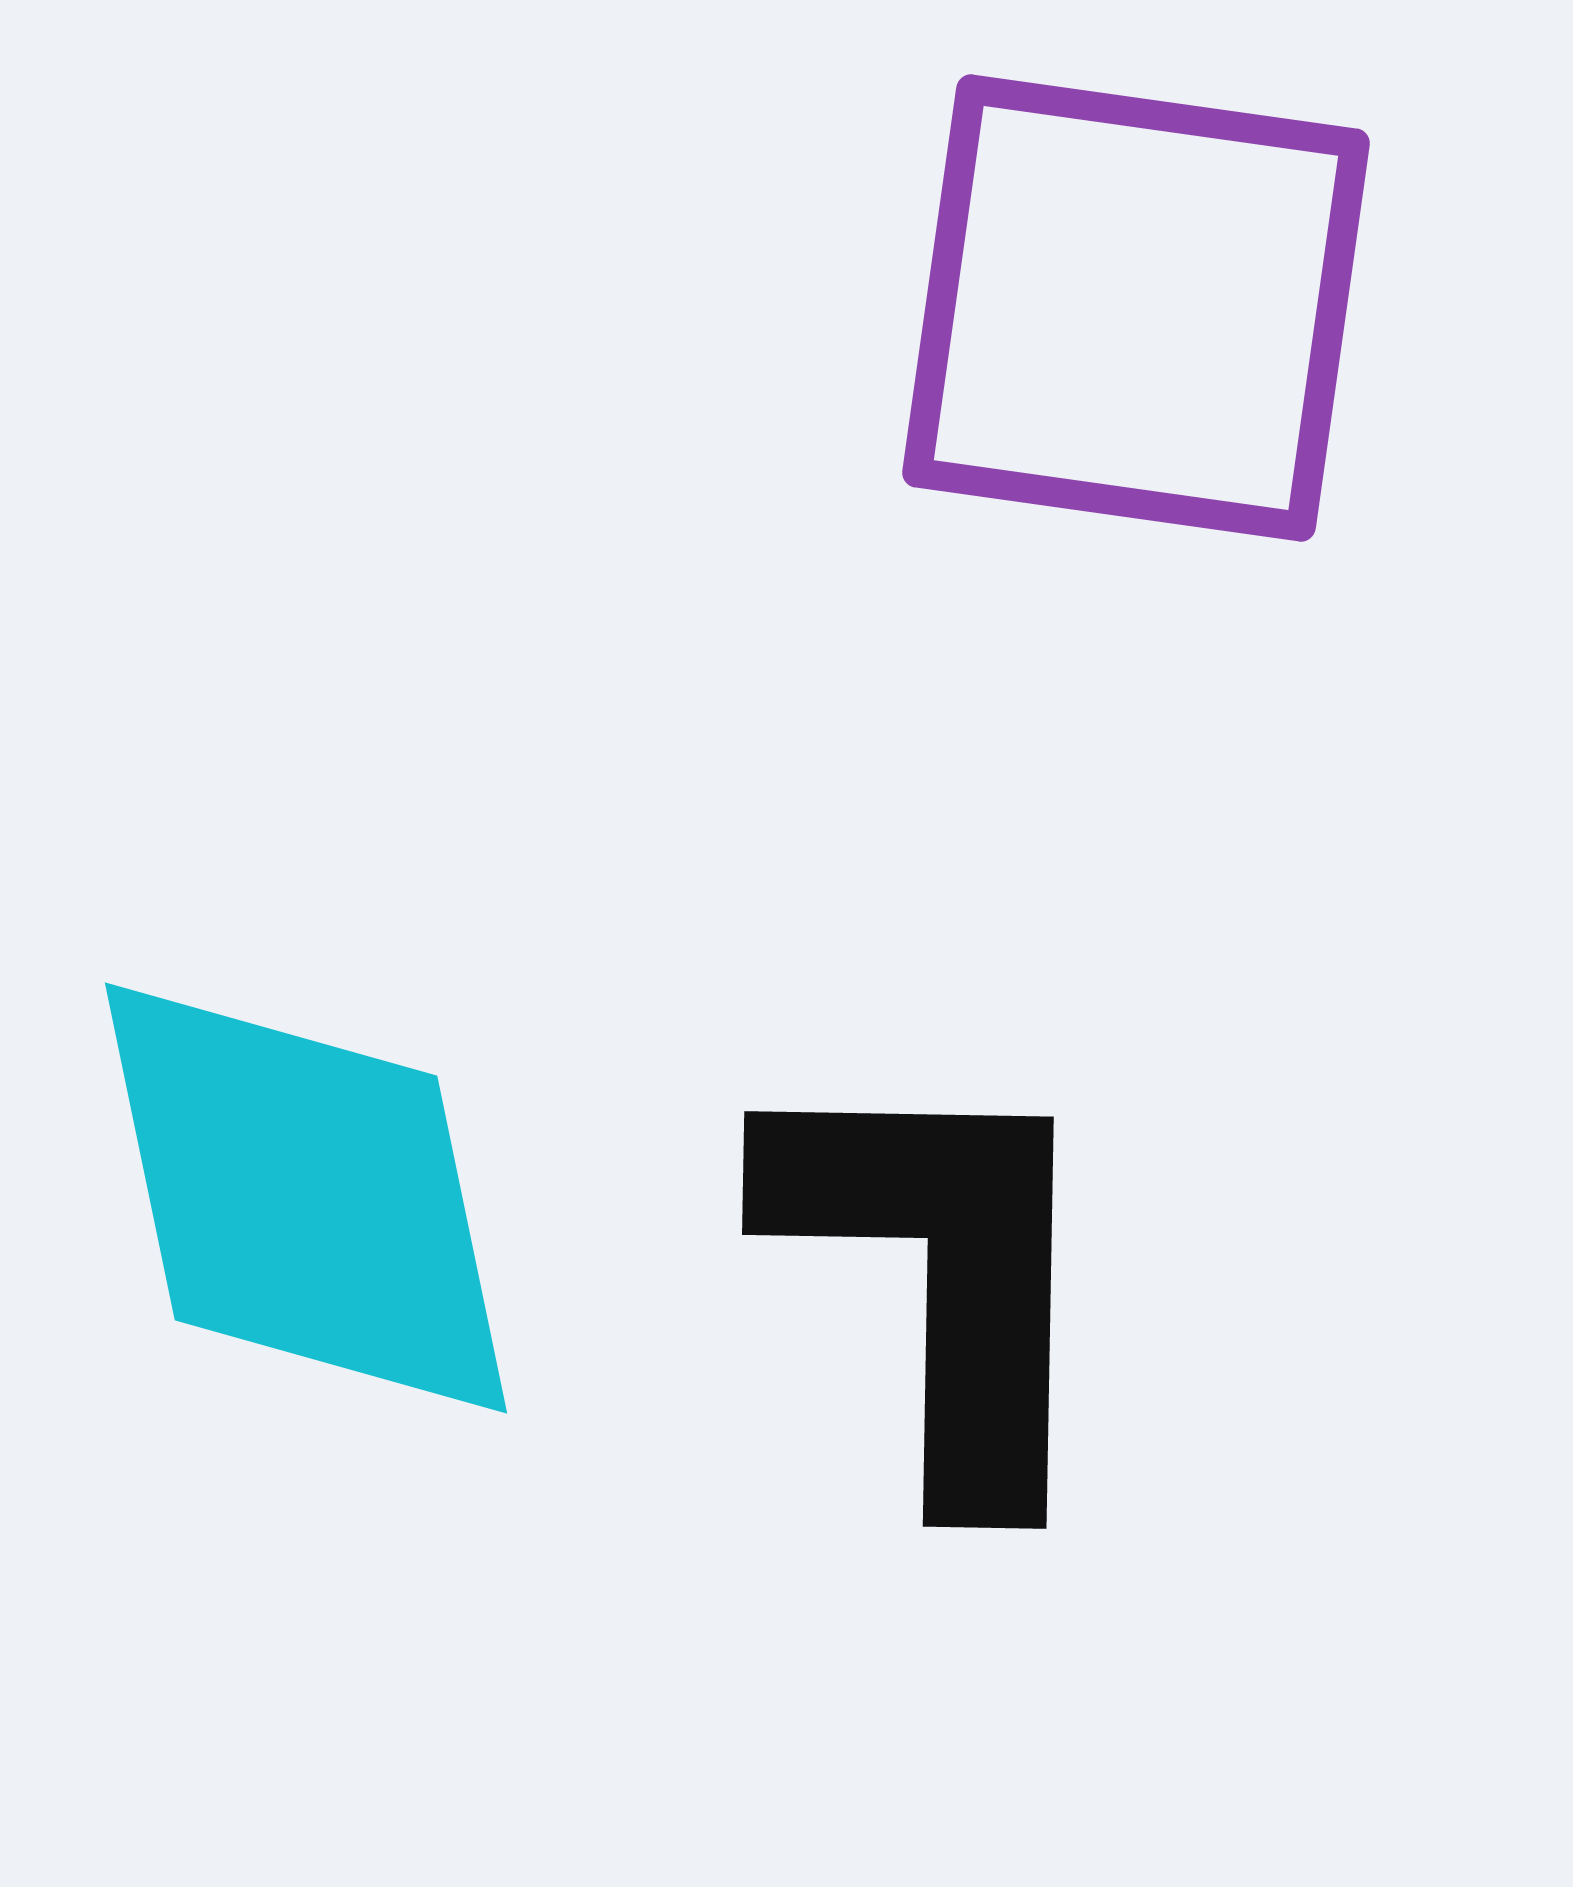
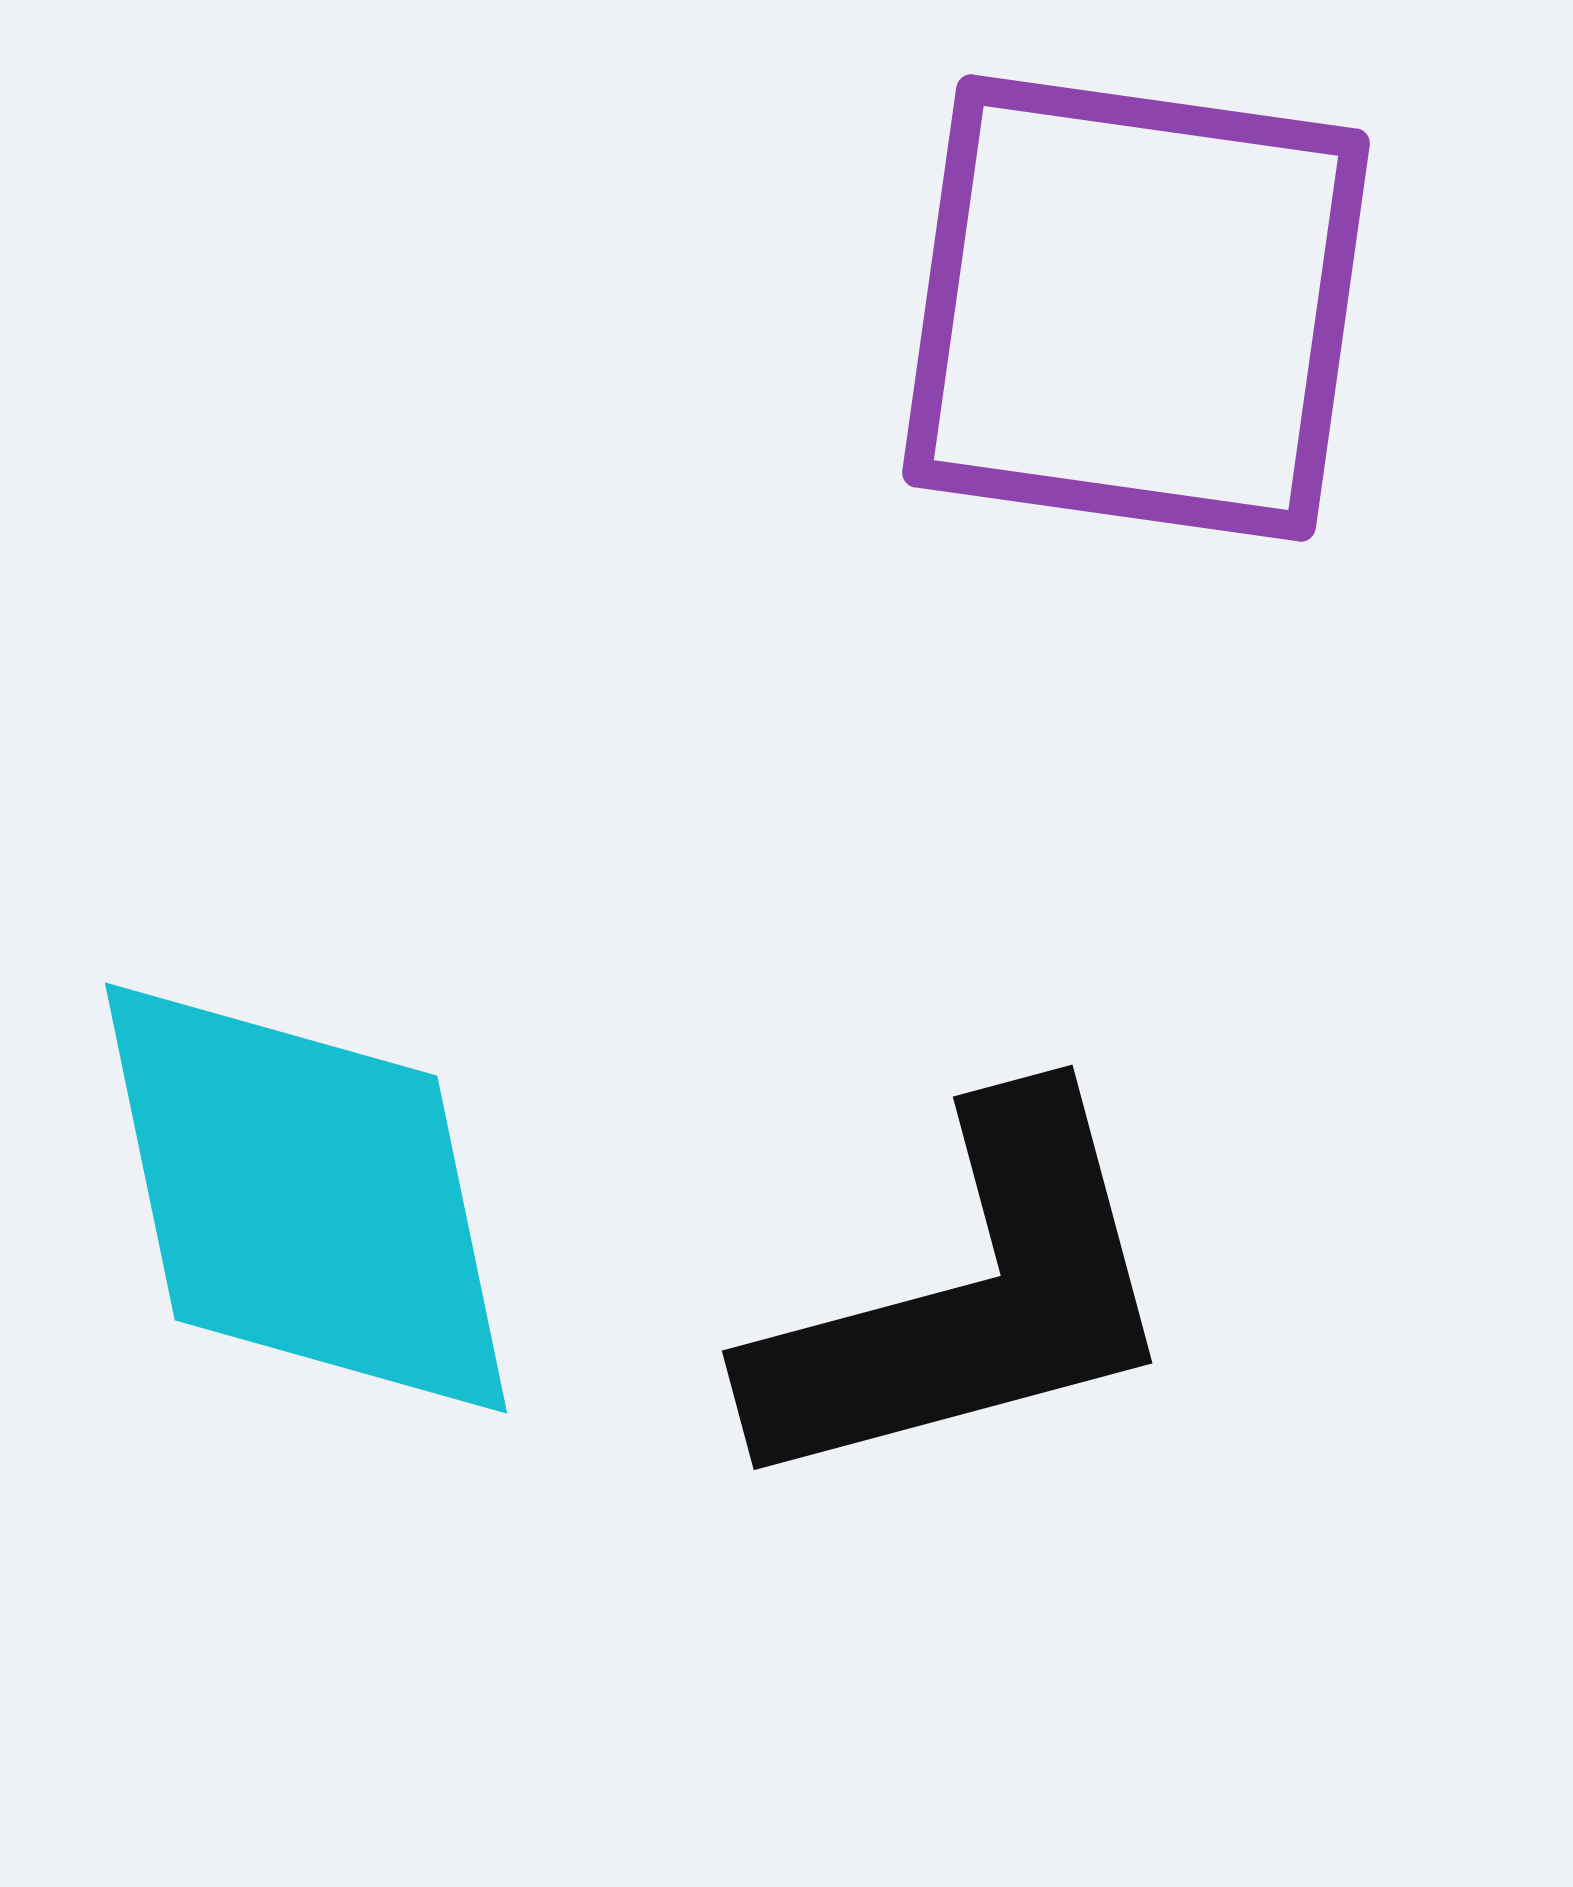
black L-shape: moved 27 px right, 23 px down; rotated 74 degrees clockwise
